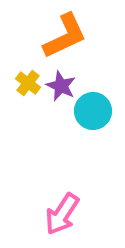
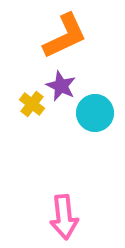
yellow cross: moved 4 px right, 21 px down
cyan circle: moved 2 px right, 2 px down
pink arrow: moved 2 px right, 3 px down; rotated 39 degrees counterclockwise
